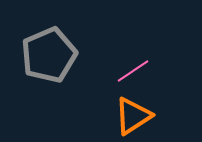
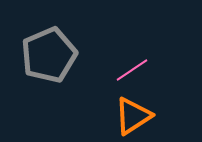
pink line: moved 1 px left, 1 px up
